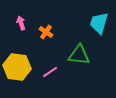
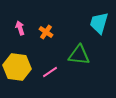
pink arrow: moved 1 px left, 5 px down
